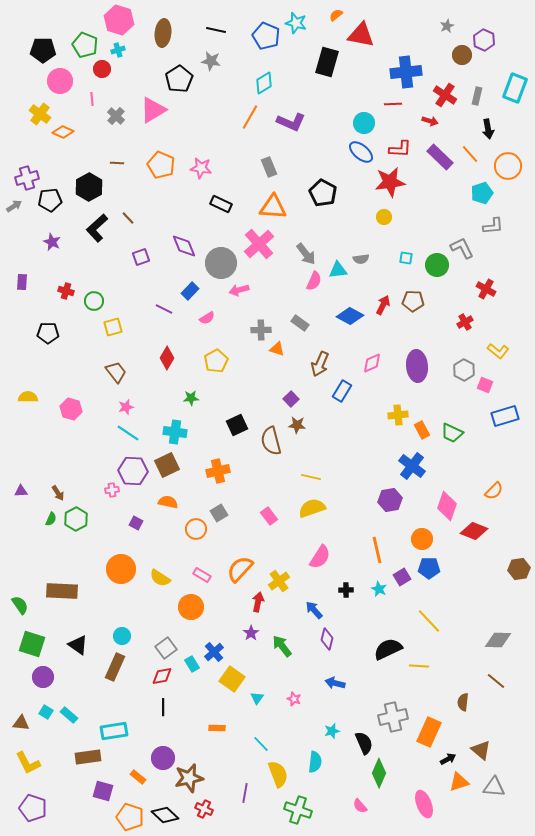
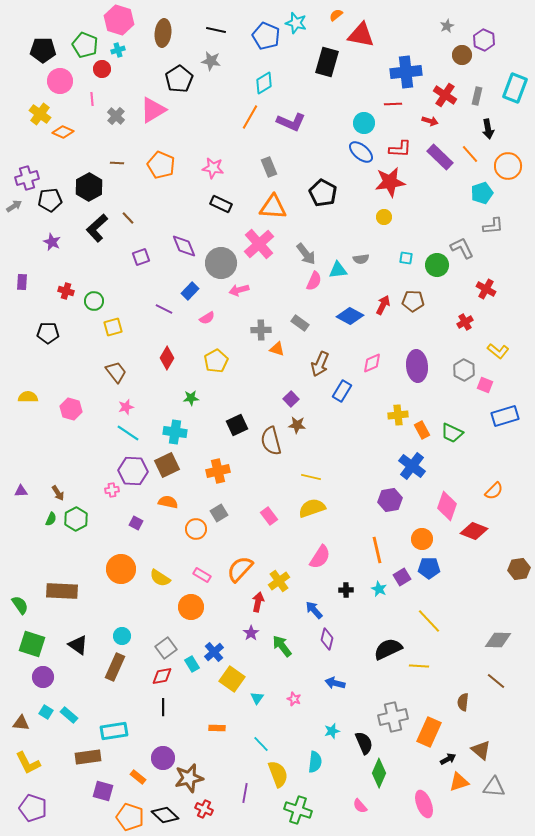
pink star at (201, 168): moved 12 px right
